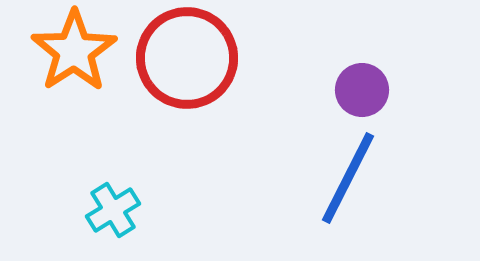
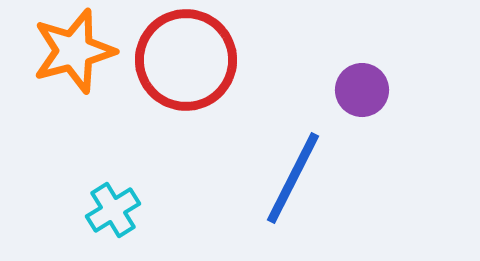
orange star: rotated 18 degrees clockwise
red circle: moved 1 px left, 2 px down
blue line: moved 55 px left
